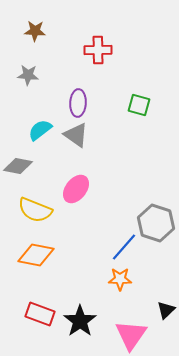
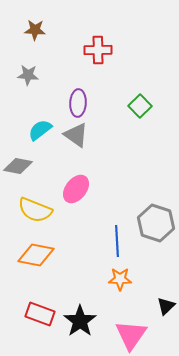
brown star: moved 1 px up
green square: moved 1 px right, 1 px down; rotated 30 degrees clockwise
blue line: moved 7 px left, 6 px up; rotated 44 degrees counterclockwise
black triangle: moved 4 px up
